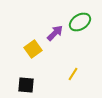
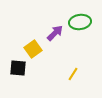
green ellipse: rotated 25 degrees clockwise
black square: moved 8 px left, 17 px up
